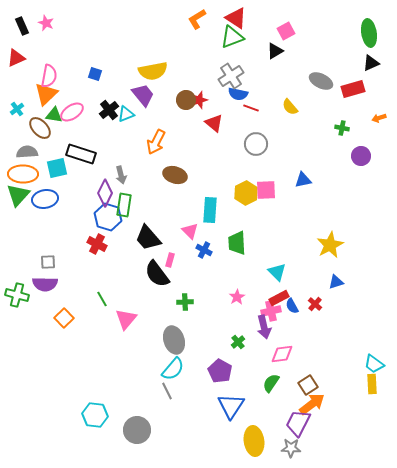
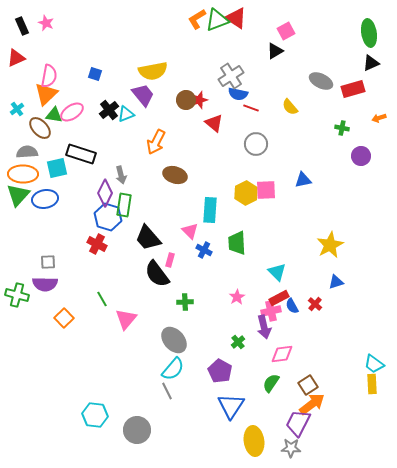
green triangle at (232, 37): moved 15 px left, 17 px up
gray ellipse at (174, 340): rotated 24 degrees counterclockwise
